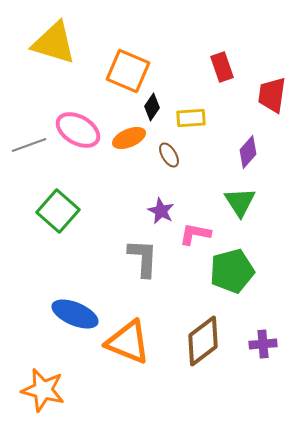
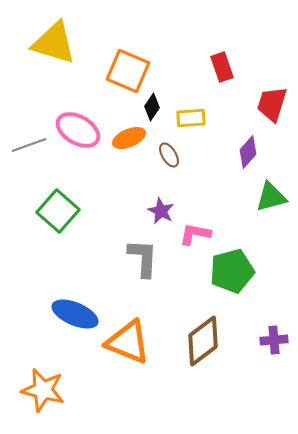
red trapezoid: moved 9 px down; rotated 9 degrees clockwise
green triangle: moved 31 px right, 5 px up; rotated 48 degrees clockwise
purple cross: moved 11 px right, 4 px up
